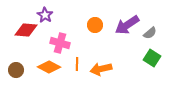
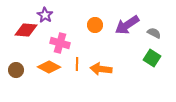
gray semicircle: moved 4 px right; rotated 112 degrees counterclockwise
orange arrow: rotated 20 degrees clockwise
